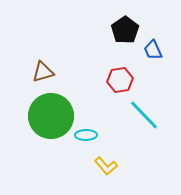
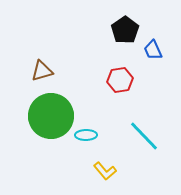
brown triangle: moved 1 px left, 1 px up
cyan line: moved 21 px down
yellow L-shape: moved 1 px left, 5 px down
